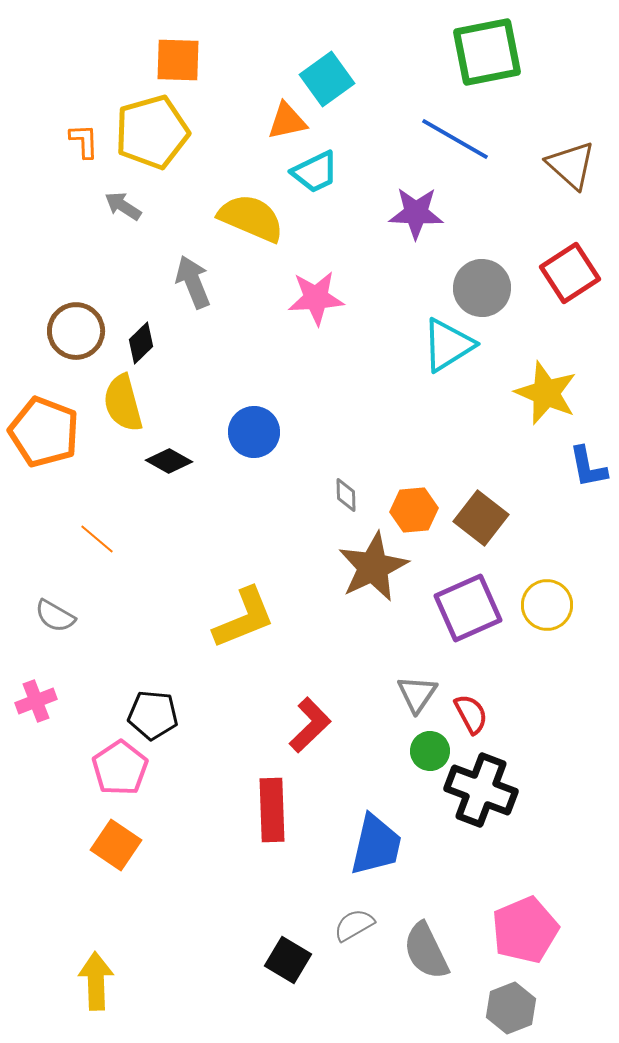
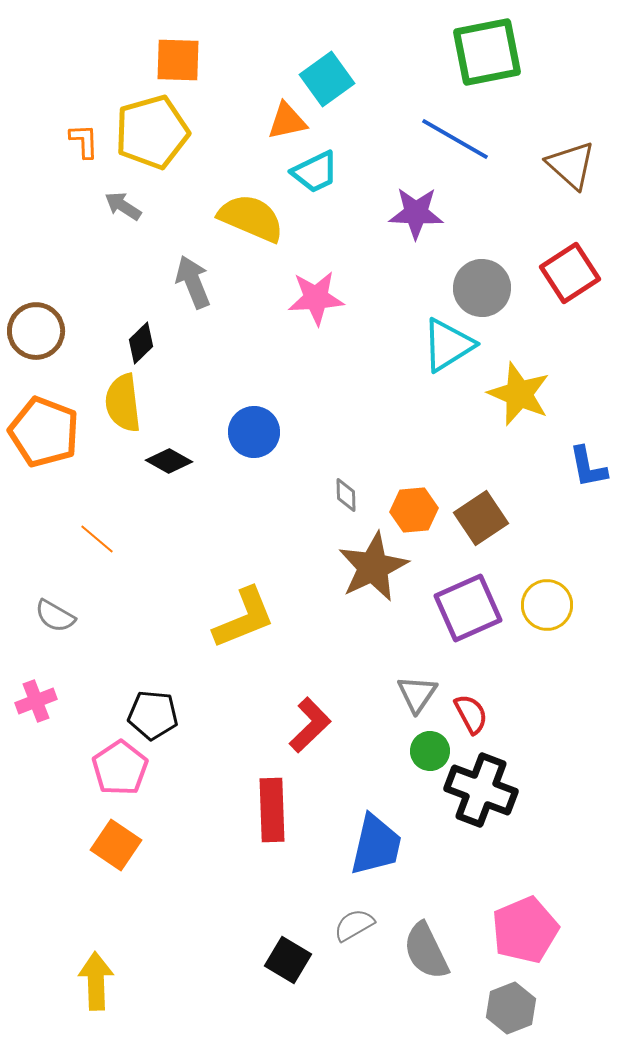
brown circle at (76, 331): moved 40 px left
yellow star at (546, 393): moved 27 px left, 1 px down
yellow semicircle at (123, 403): rotated 8 degrees clockwise
brown square at (481, 518): rotated 18 degrees clockwise
